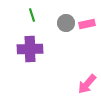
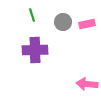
gray circle: moved 3 px left, 1 px up
purple cross: moved 5 px right, 1 px down
pink arrow: rotated 55 degrees clockwise
